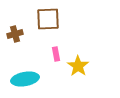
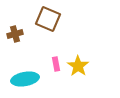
brown square: rotated 25 degrees clockwise
pink rectangle: moved 10 px down
